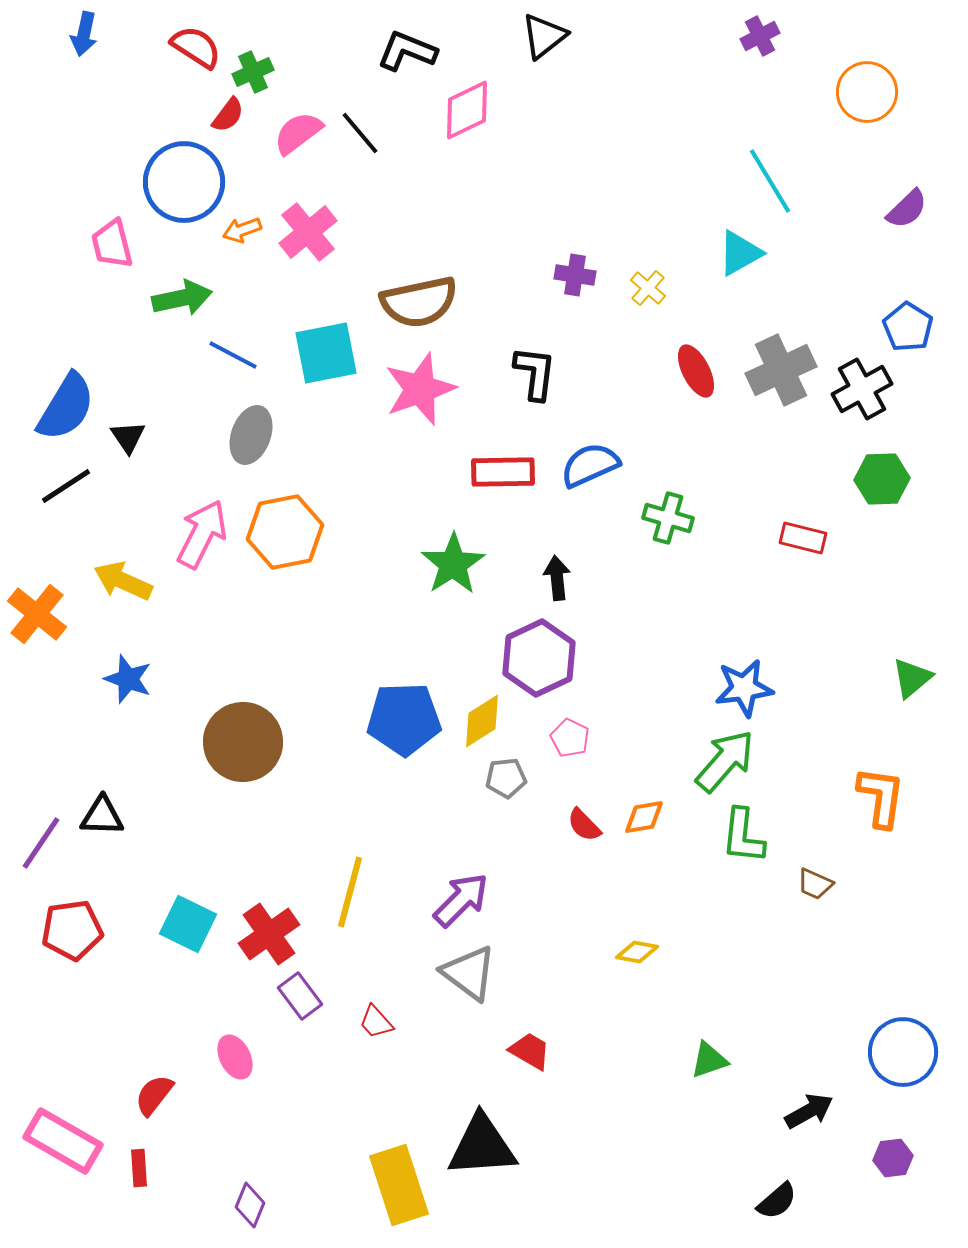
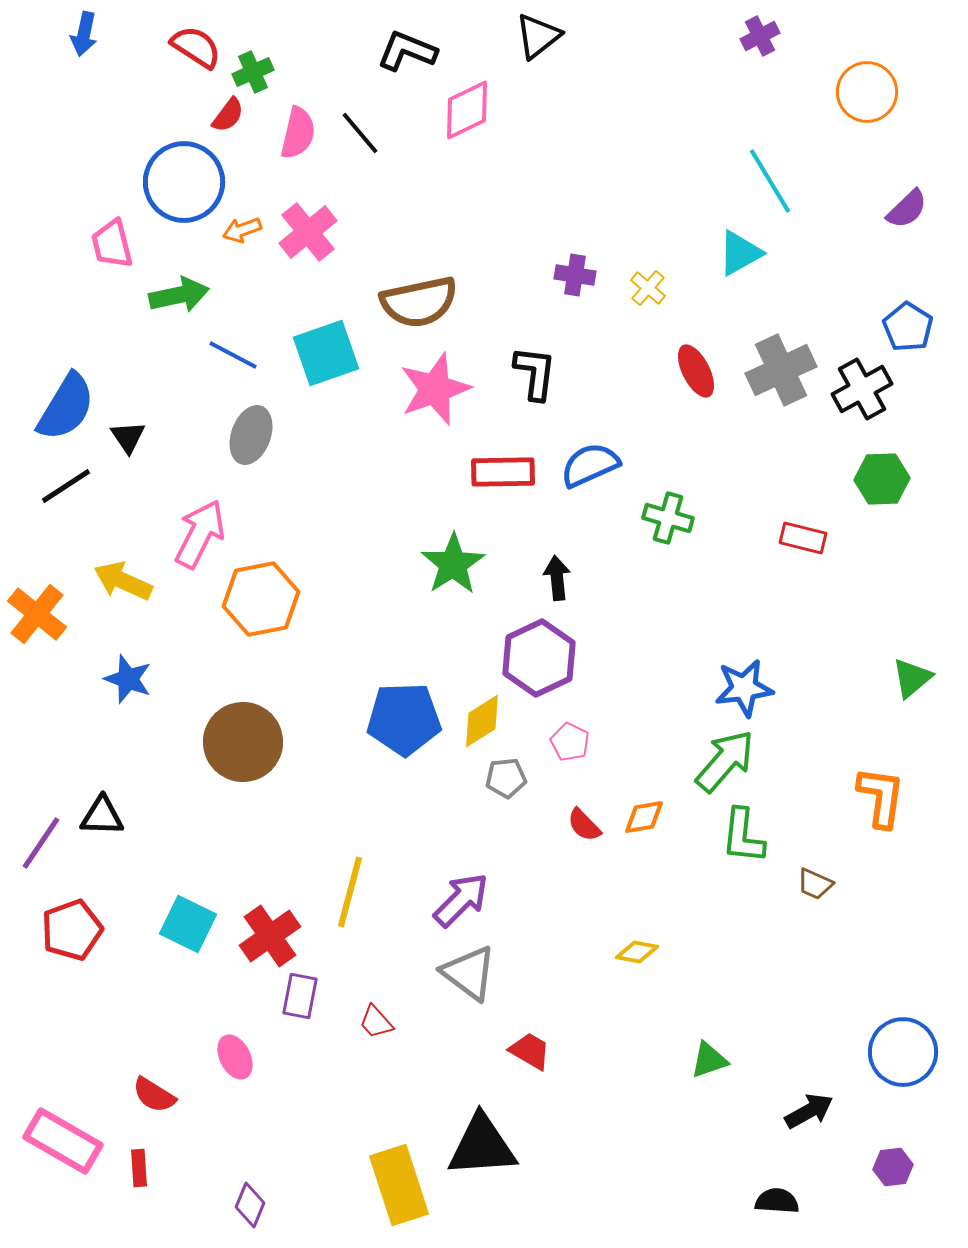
black triangle at (544, 36): moved 6 px left
pink semicircle at (298, 133): rotated 140 degrees clockwise
green arrow at (182, 298): moved 3 px left, 3 px up
cyan square at (326, 353): rotated 8 degrees counterclockwise
pink star at (420, 389): moved 15 px right
orange hexagon at (285, 532): moved 24 px left, 67 px down
pink arrow at (202, 534): moved 2 px left
pink pentagon at (570, 738): moved 4 px down
red pentagon at (72, 930): rotated 12 degrees counterclockwise
red cross at (269, 934): moved 1 px right, 2 px down
purple rectangle at (300, 996): rotated 48 degrees clockwise
red semicircle at (154, 1095): rotated 96 degrees counterclockwise
purple hexagon at (893, 1158): moved 9 px down
black semicircle at (777, 1201): rotated 135 degrees counterclockwise
